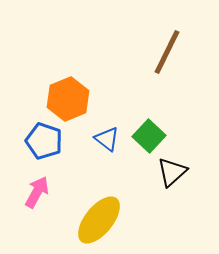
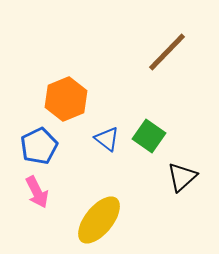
brown line: rotated 18 degrees clockwise
orange hexagon: moved 2 px left
green square: rotated 8 degrees counterclockwise
blue pentagon: moved 5 px left, 5 px down; rotated 27 degrees clockwise
black triangle: moved 10 px right, 5 px down
pink arrow: rotated 124 degrees clockwise
